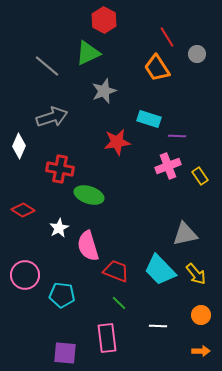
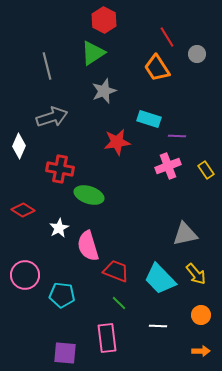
green triangle: moved 5 px right; rotated 8 degrees counterclockwise
gray line: rotated 36 degrees clockwise
yellow rectangle: moved 6 px right, 6 px up
cyan trapezoid: moved 9 px down
